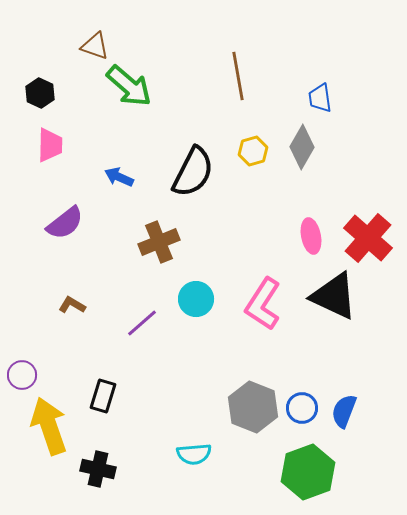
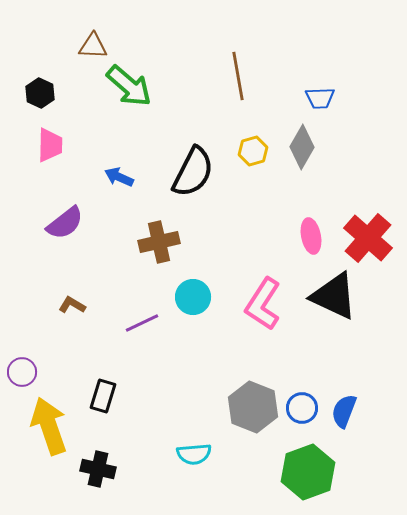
brown triangle: moved 2 px left; rotated 16 degrees counterclockwise
blue trapezoid: rotated 84 degrees counterclockwise
brown cross: rotated 9 degrees clockwise
cyan circle: moved 3 px left, 2 px up
purple line: rotated 16 degrees clockwise
purple circle: moved 3 px up
